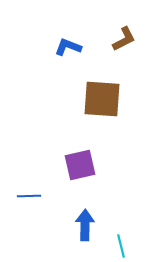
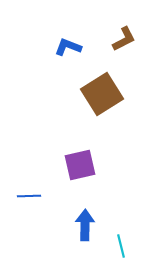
brown square: moved 5 px up; rotated 36 degrees counterclockwise
